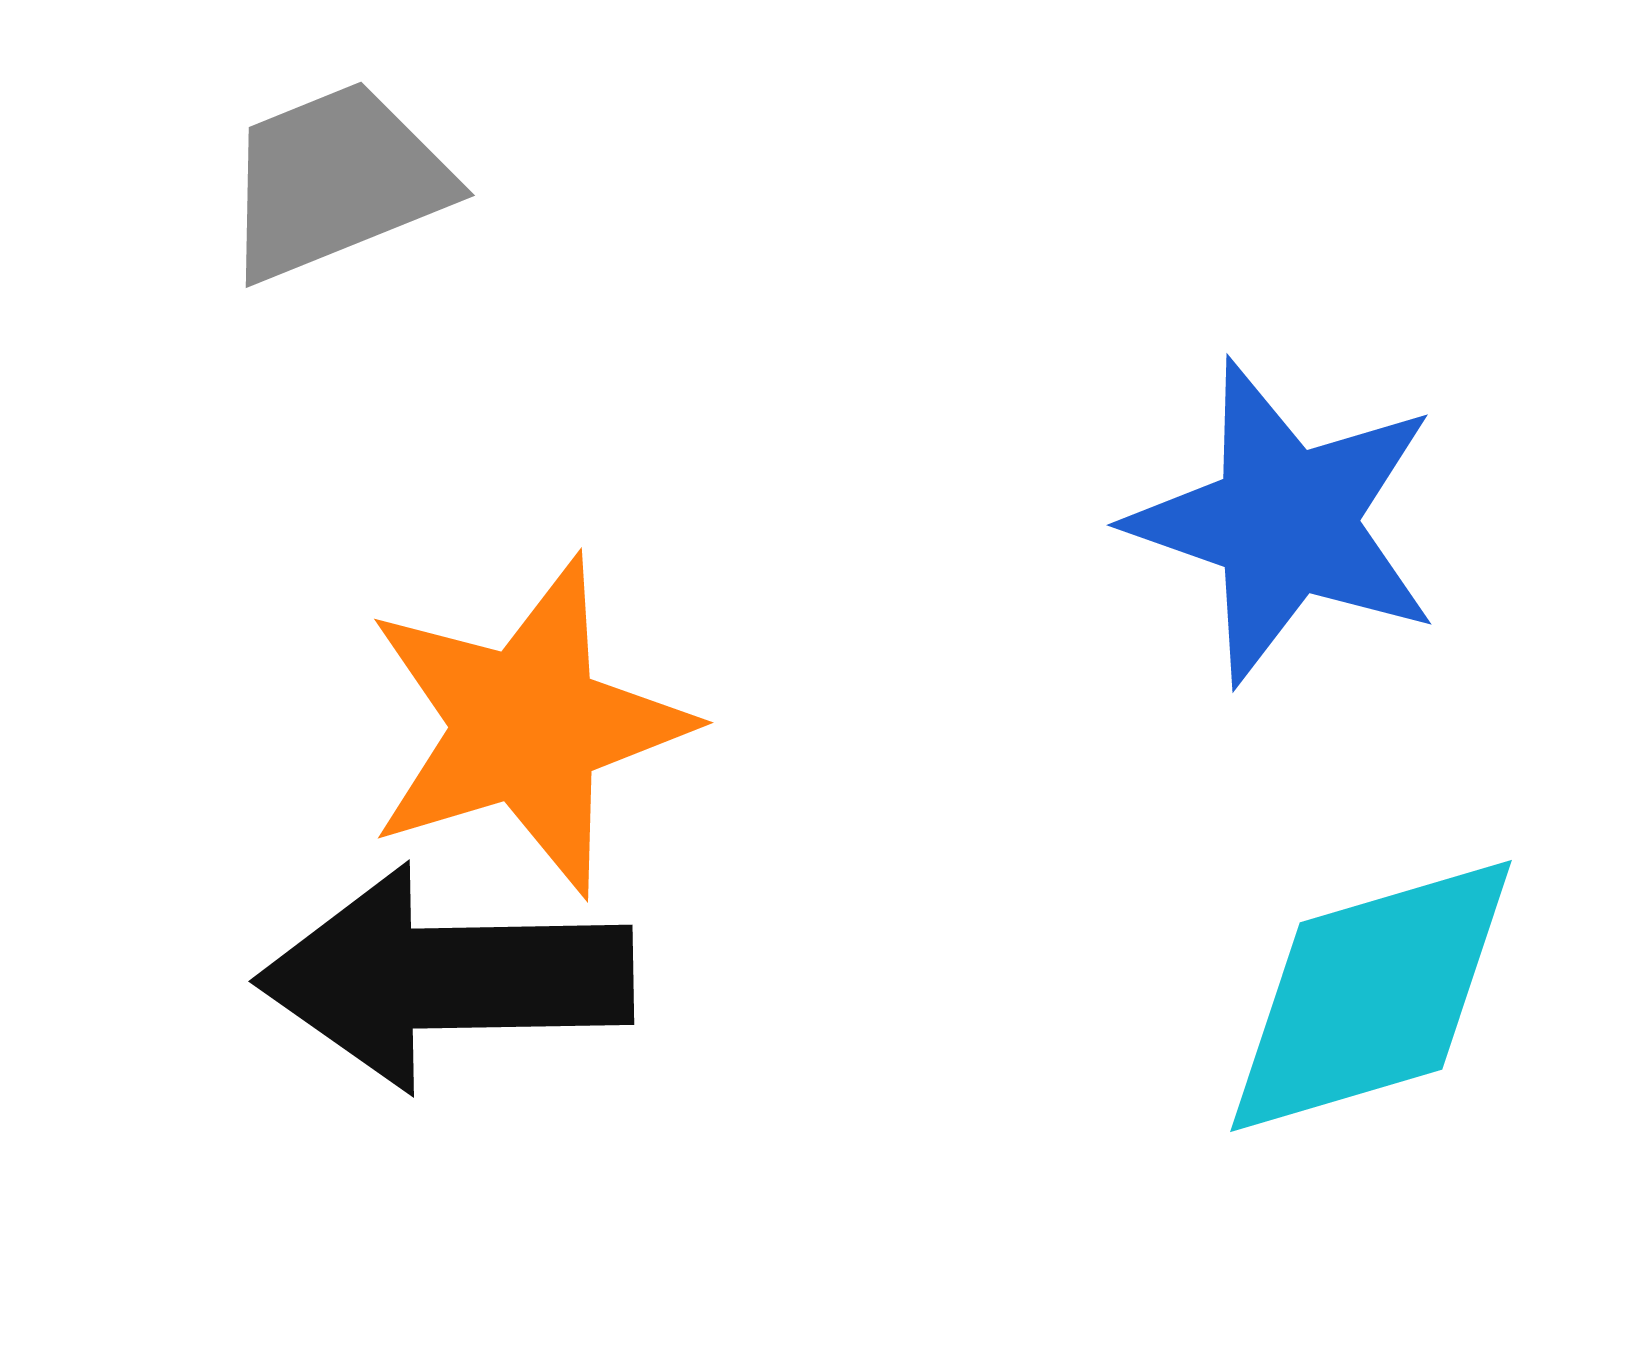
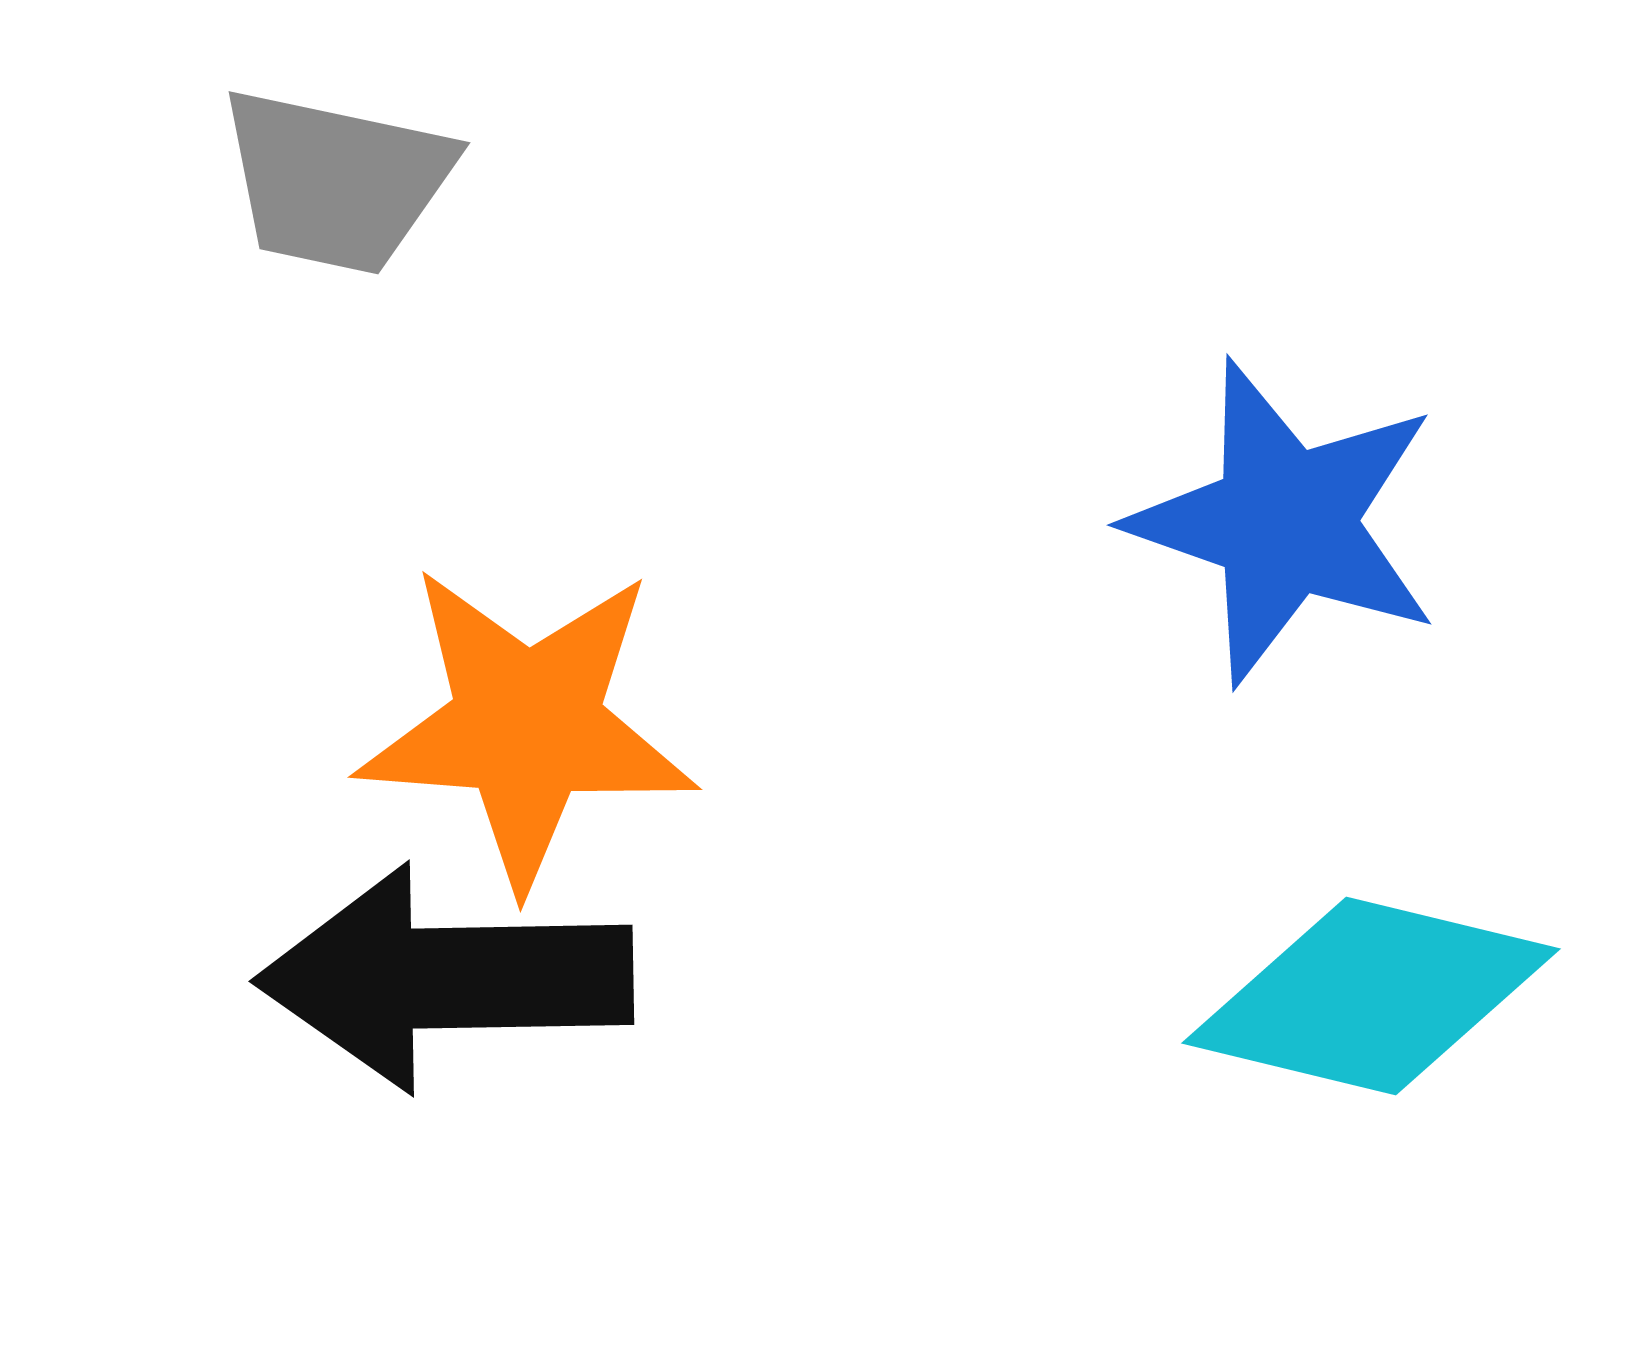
gray trapezoid: rotated 146 degrees counterclockwise
orange star: rotated 21 degrees clockwise
cyan diamond: rotated 30 degrees clockwise
